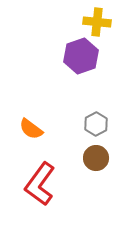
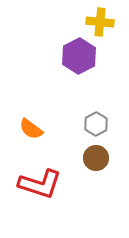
yellow cross: moved 3 px right
purple hexagon: moved 2 px left; rotated 8 degrees counterclockwise
red L-shape: rotated 108 degrees counterclockwise
